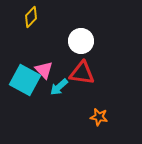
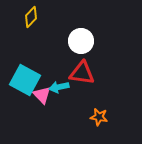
pink triangle: moved 2 px left, 25 px down
cyan arrow: rotated 30 degrees clockwise
